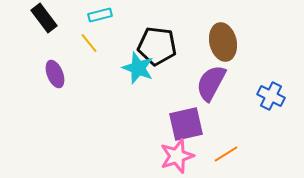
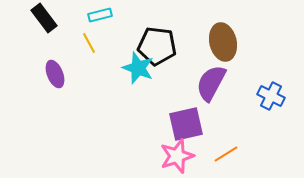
yellow line: rotated 10 degrees clockwise
